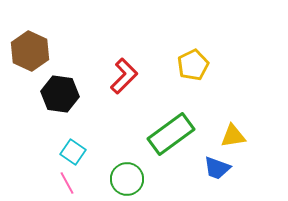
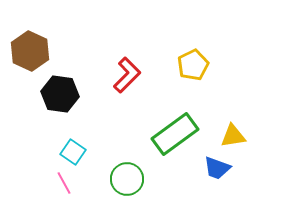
red L-shape: moved 3 px right, 1 px up
green rectangle: moved 4 px right
pink line: moved 3 px left
